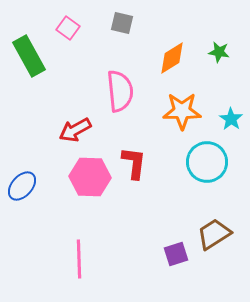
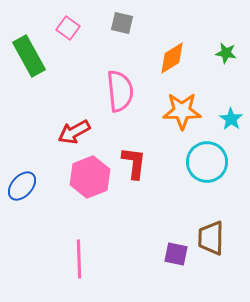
green star: moved 7 px right, 1 px down
red arrow: moved 1 px left, 2 px down
pink hexagon: rotated 24 degrees counterclockwise
brown trapezoid: moved 3 px left, 4 px down; rotated 57 degrees counterclockwise
purple square: rotated 30 degrees clockwise
